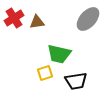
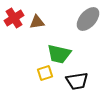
black trapezoid: moved 1 px right
